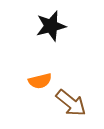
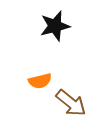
black star: moved 4 px right
